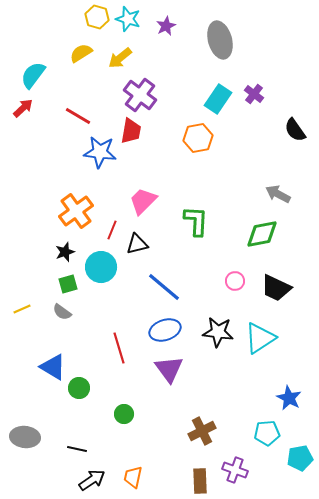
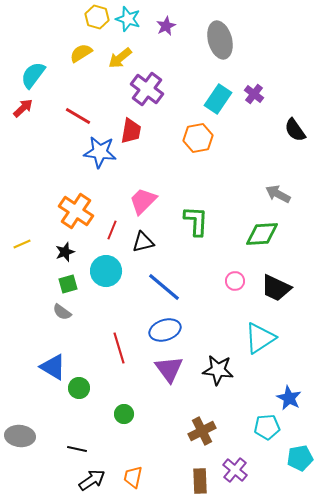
purple cross at (140, 95): moved 7 px right, 6 px up
orange cross at (76, 211): rotated 20 degrees counterclockwise
green diamond at (262, 234): rotated 8 degrees clockwise
black triangle at (137, 244): moved 6 px right, 2 px up
cyan circle at (101, 267): moved 5 px right, 4 px down
yellow line at (22, 309): moved 65 px up
black star at (218, 332): moved 38 px down
cyan pentagon at (267, 433): moved 6 px up
gray ellipse at (25, 437): moved 5 px left, 1 px up
purple cross at (235, 470): rotated 20 degrees clockwise
